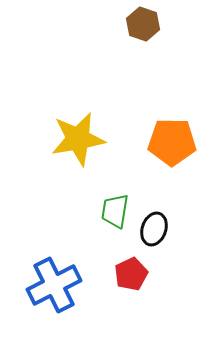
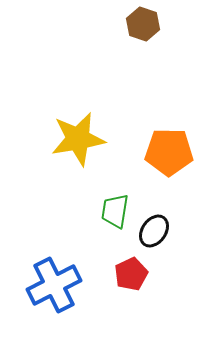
orange pentagon: moved 3 px left, 10 px down
black ellipse: moved 2 px down; rotated 16 degrees clockwise
